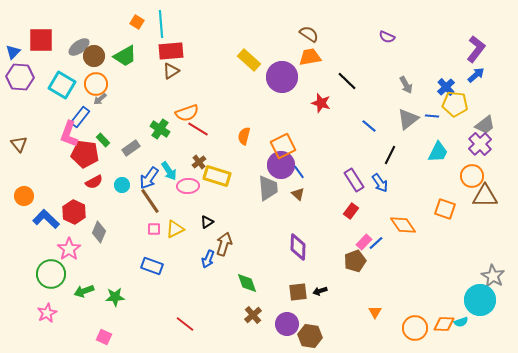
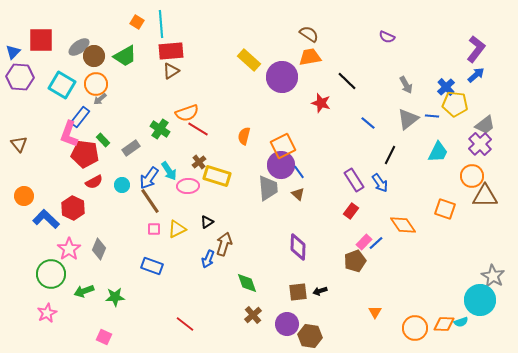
blue line at (369, 126): moved 1 px left, 3 px up
red hexagon at (74, 212): moved 1 px left, 4 px up
yellow triangle at (175, 229): moved 2 px right
gray diamond at (99, 232): moved 17 px down
